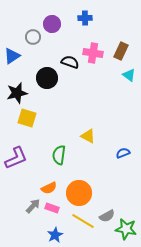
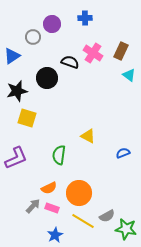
pink cross: rotated 24 degrees clockwise
black star: moved 2 px up
